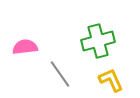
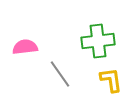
green cross: rotated 8 degrees clockwise
yellow L-shape: rotated 16 degrees clockwise
